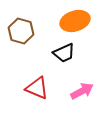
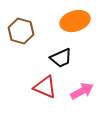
black trapezoid: moved 3 px left, 5 px down
red triangle: moved 8 px right, 1 px up
